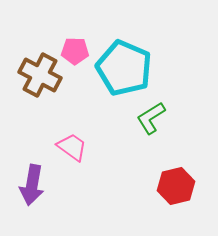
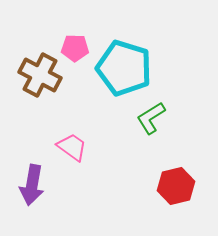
pink pentagon: moved 3 px up
cyan pentagon: rotated 6 degrees counterclockwise
